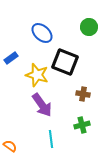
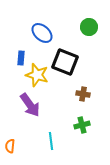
blue rectangle: moved 10 px right; rotated 48 degrees counterclockwise
purple arrow: moved 12 px left
cyan line: moved 2 px down
orange semicircle: rotated 120 degrees counterclockwise
